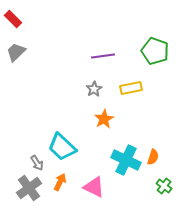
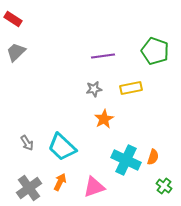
red rectangle: rotated 12 degrees counterclockwise
gray star: rotated 21 degrees clockwise
gray arrow: moved 10 px left, 20 px up
pink triangle: rotated 45 degrees counterclockwise
